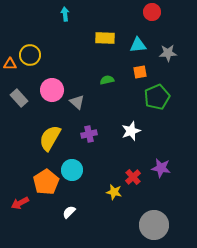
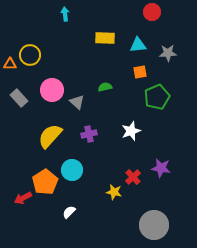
green semicircle: moved 2 px left, 7 px down
yellow semicircle: moved 2 px up; rotated 12 degrees clockwise
orange pentagon: moved 1 px left
red arrow: moved 3 px right, 5 px up
